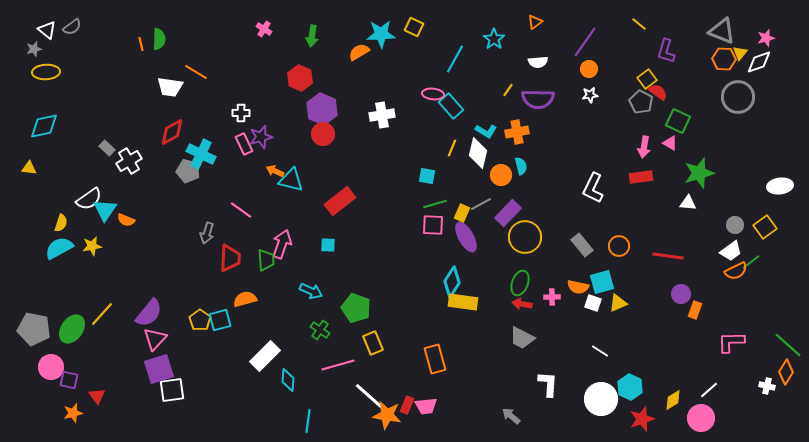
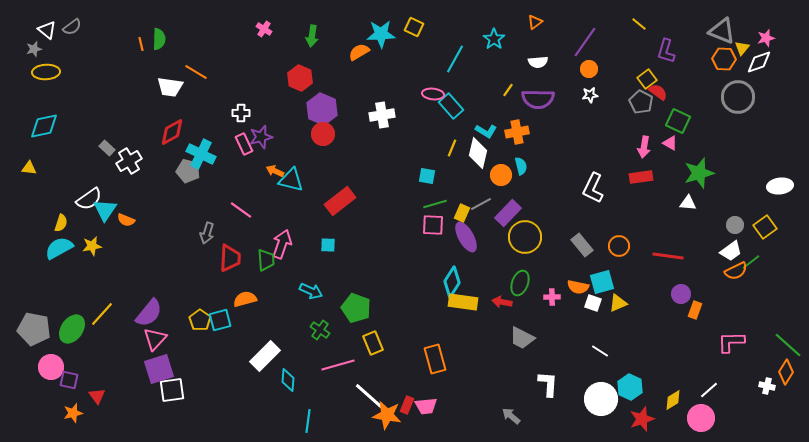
yellow triangle at (740, 53): moved 2 px right, 5 px up
red arrow at (522, 304): moved 20 px left, 2 px up
